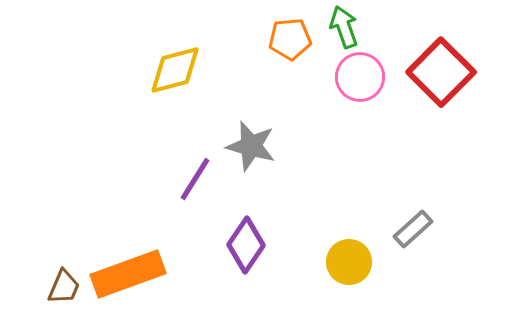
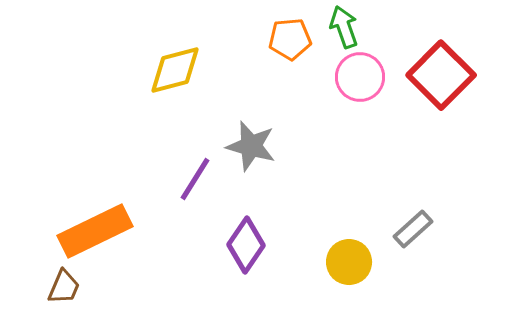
red square: moved 3 px down
orange rectangle: moved 33 px left, 43 px up; rotated 6 degrees counterclockwise
